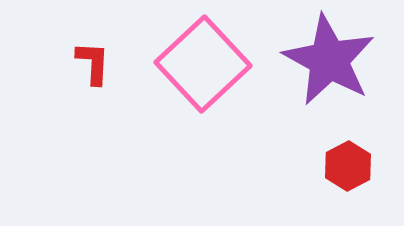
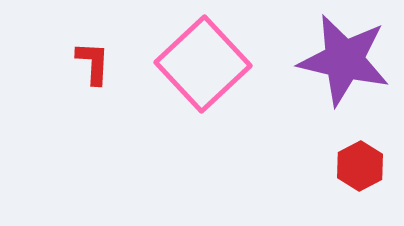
purple star: moved 15 px right; rotated 16 degrees counterclockwise
red hexagon: moved 12 px right
